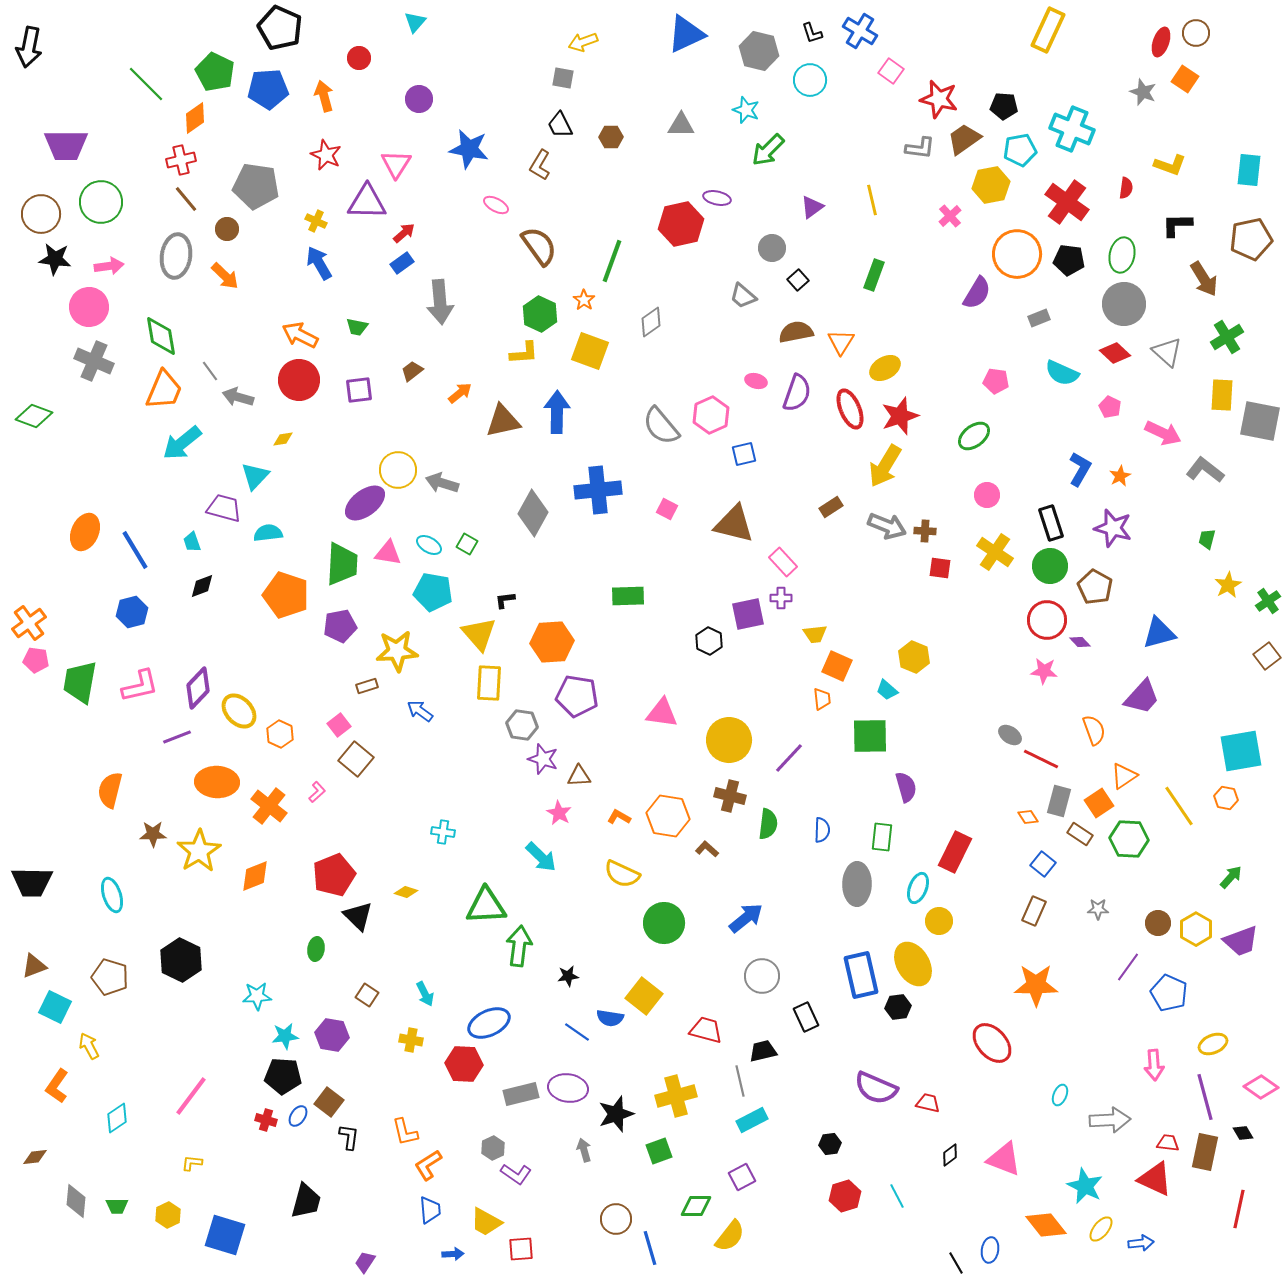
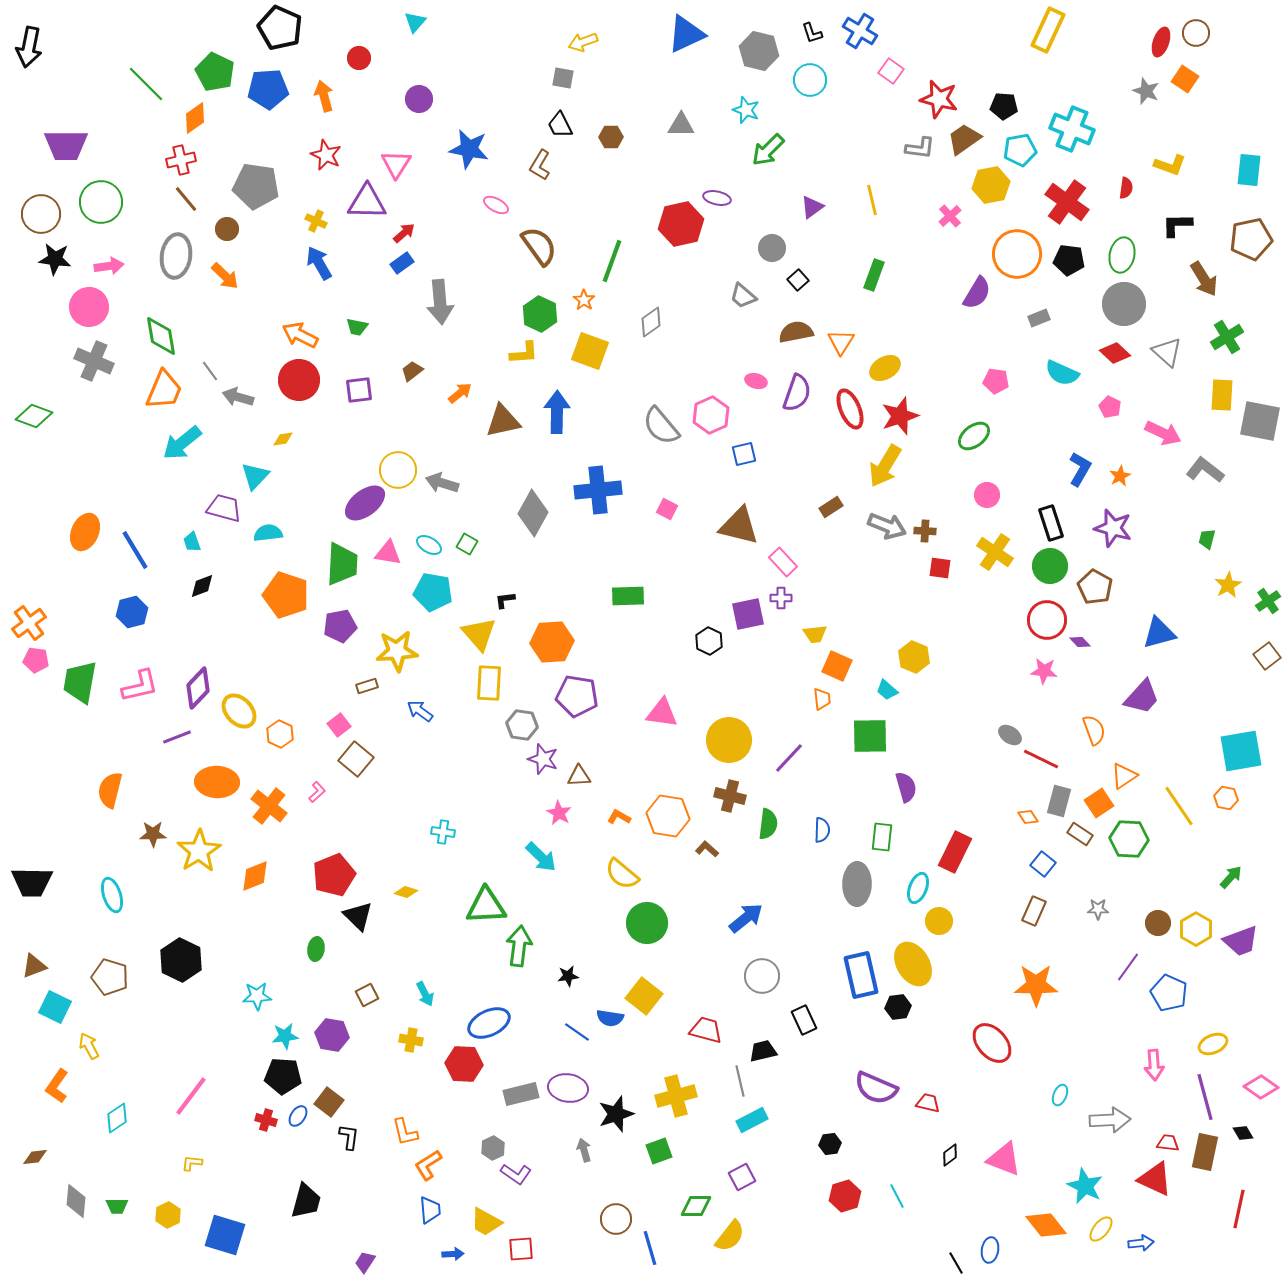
gray star at (1143, 92): moved 3 px right, 1 px up
brown triangle at (734, 524): moved 5 px right, 2 px down
yellow semicircle at (622, 874): rotated 15 degrees clockwise
green circle at (664, 923): moved 17 px left
brown square at (367, 995): rotated 30 degrees clockwise
black rectangle at (806, 1017): moved 2 px left, 3 px down
